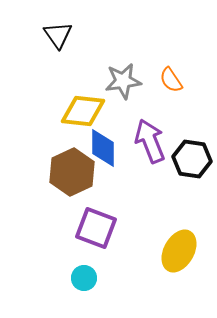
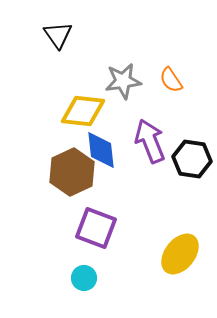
blue diamond: moved 2 px left, 2 px down; rotated 6 degrees counterclockwise
yellow ellipse: moved 1 px right, 3 px down; rotated 9 degrees clockwise
